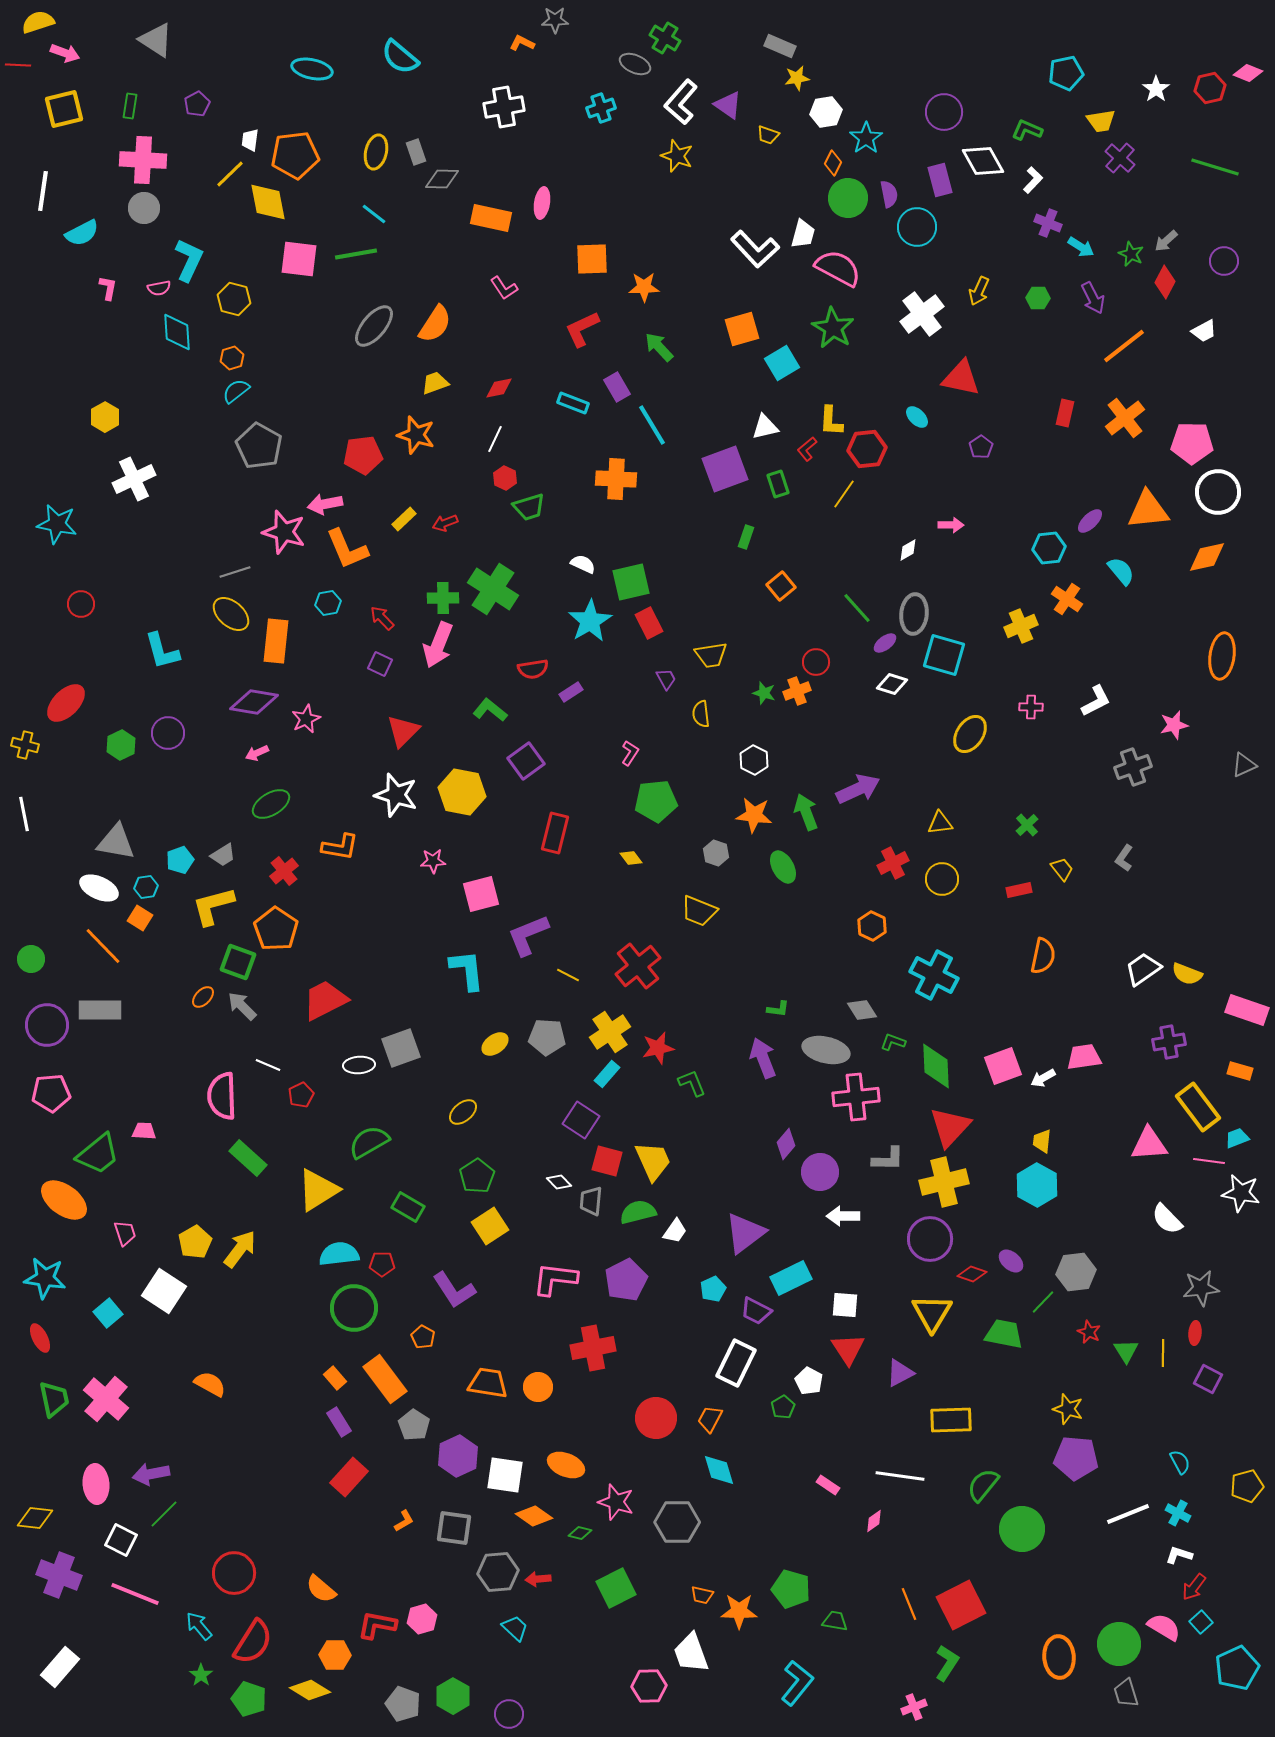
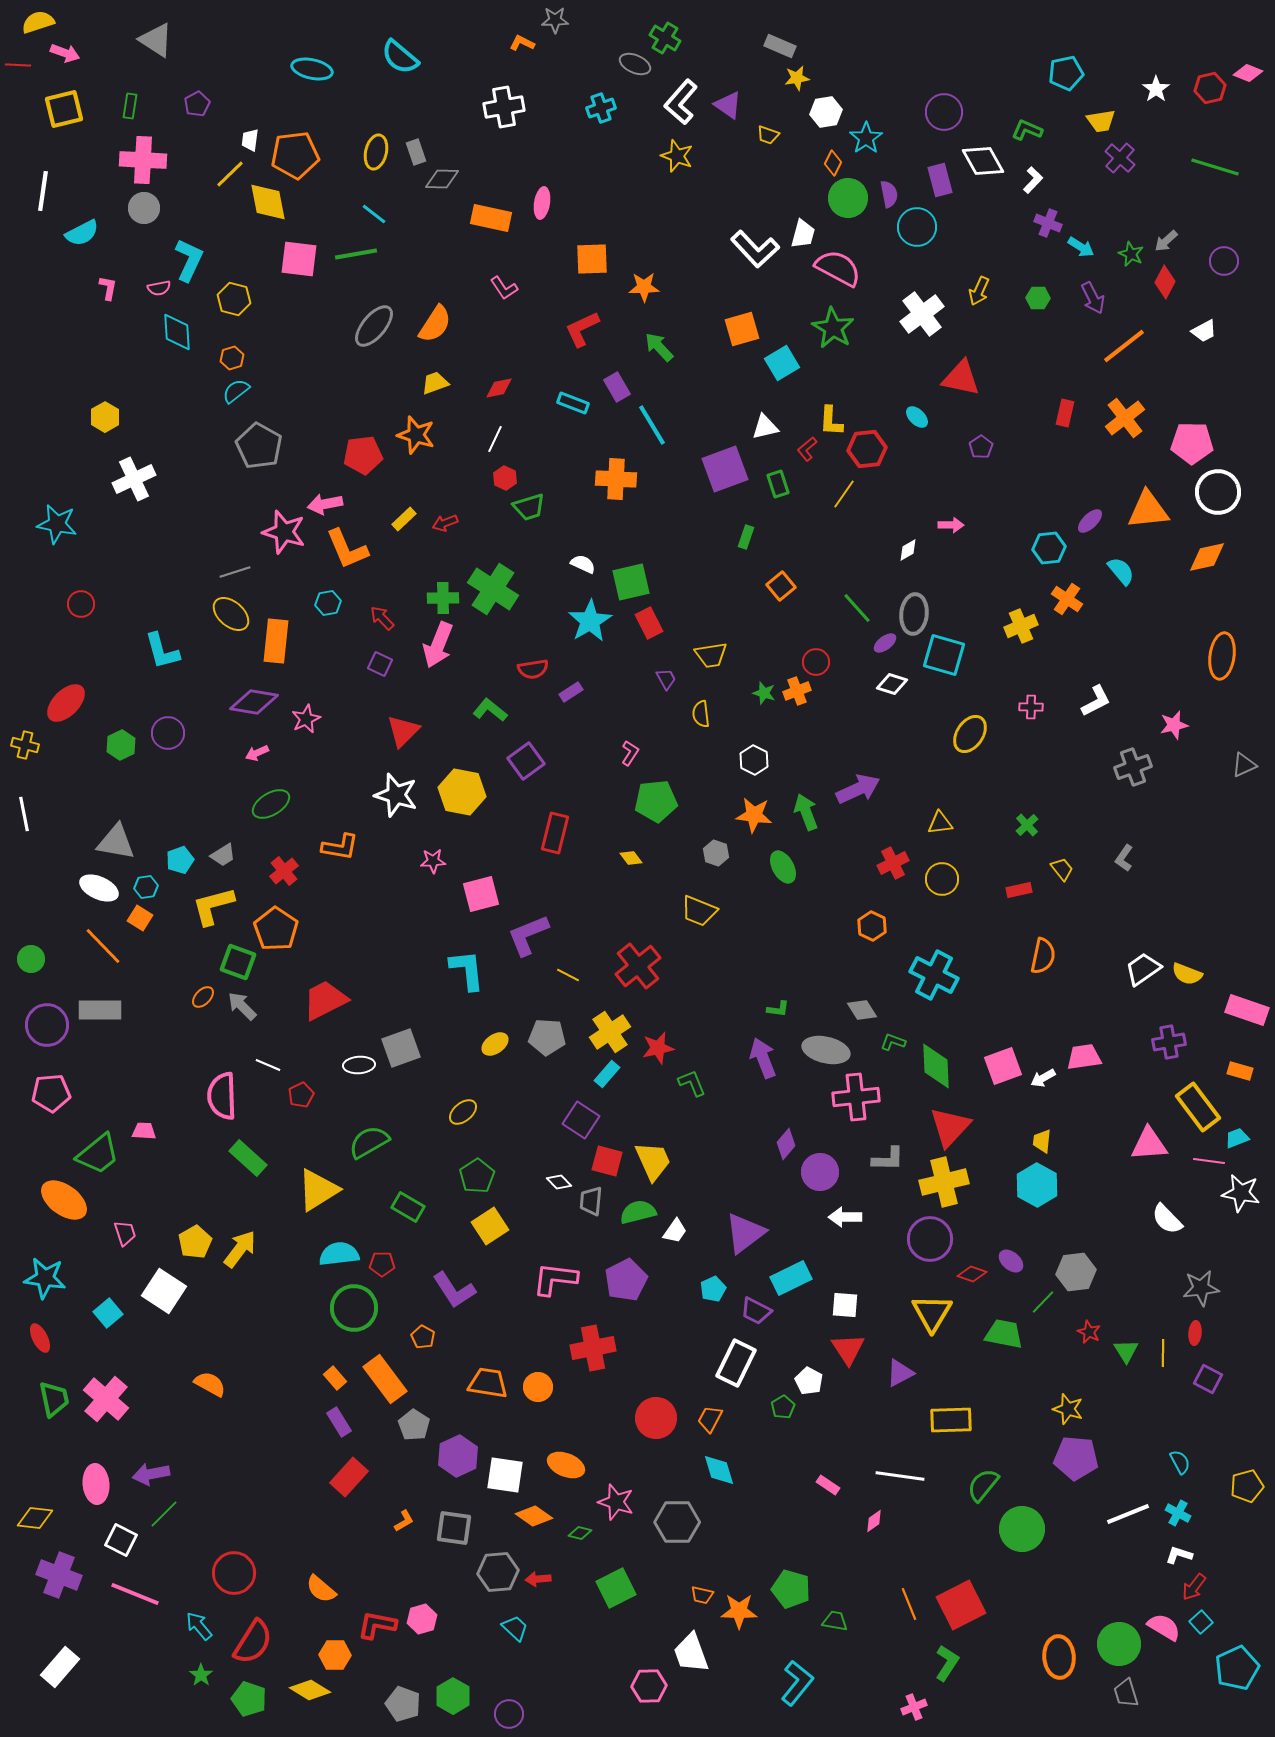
white arrow at (843, 1216): moved 2 px right, 1 px down
